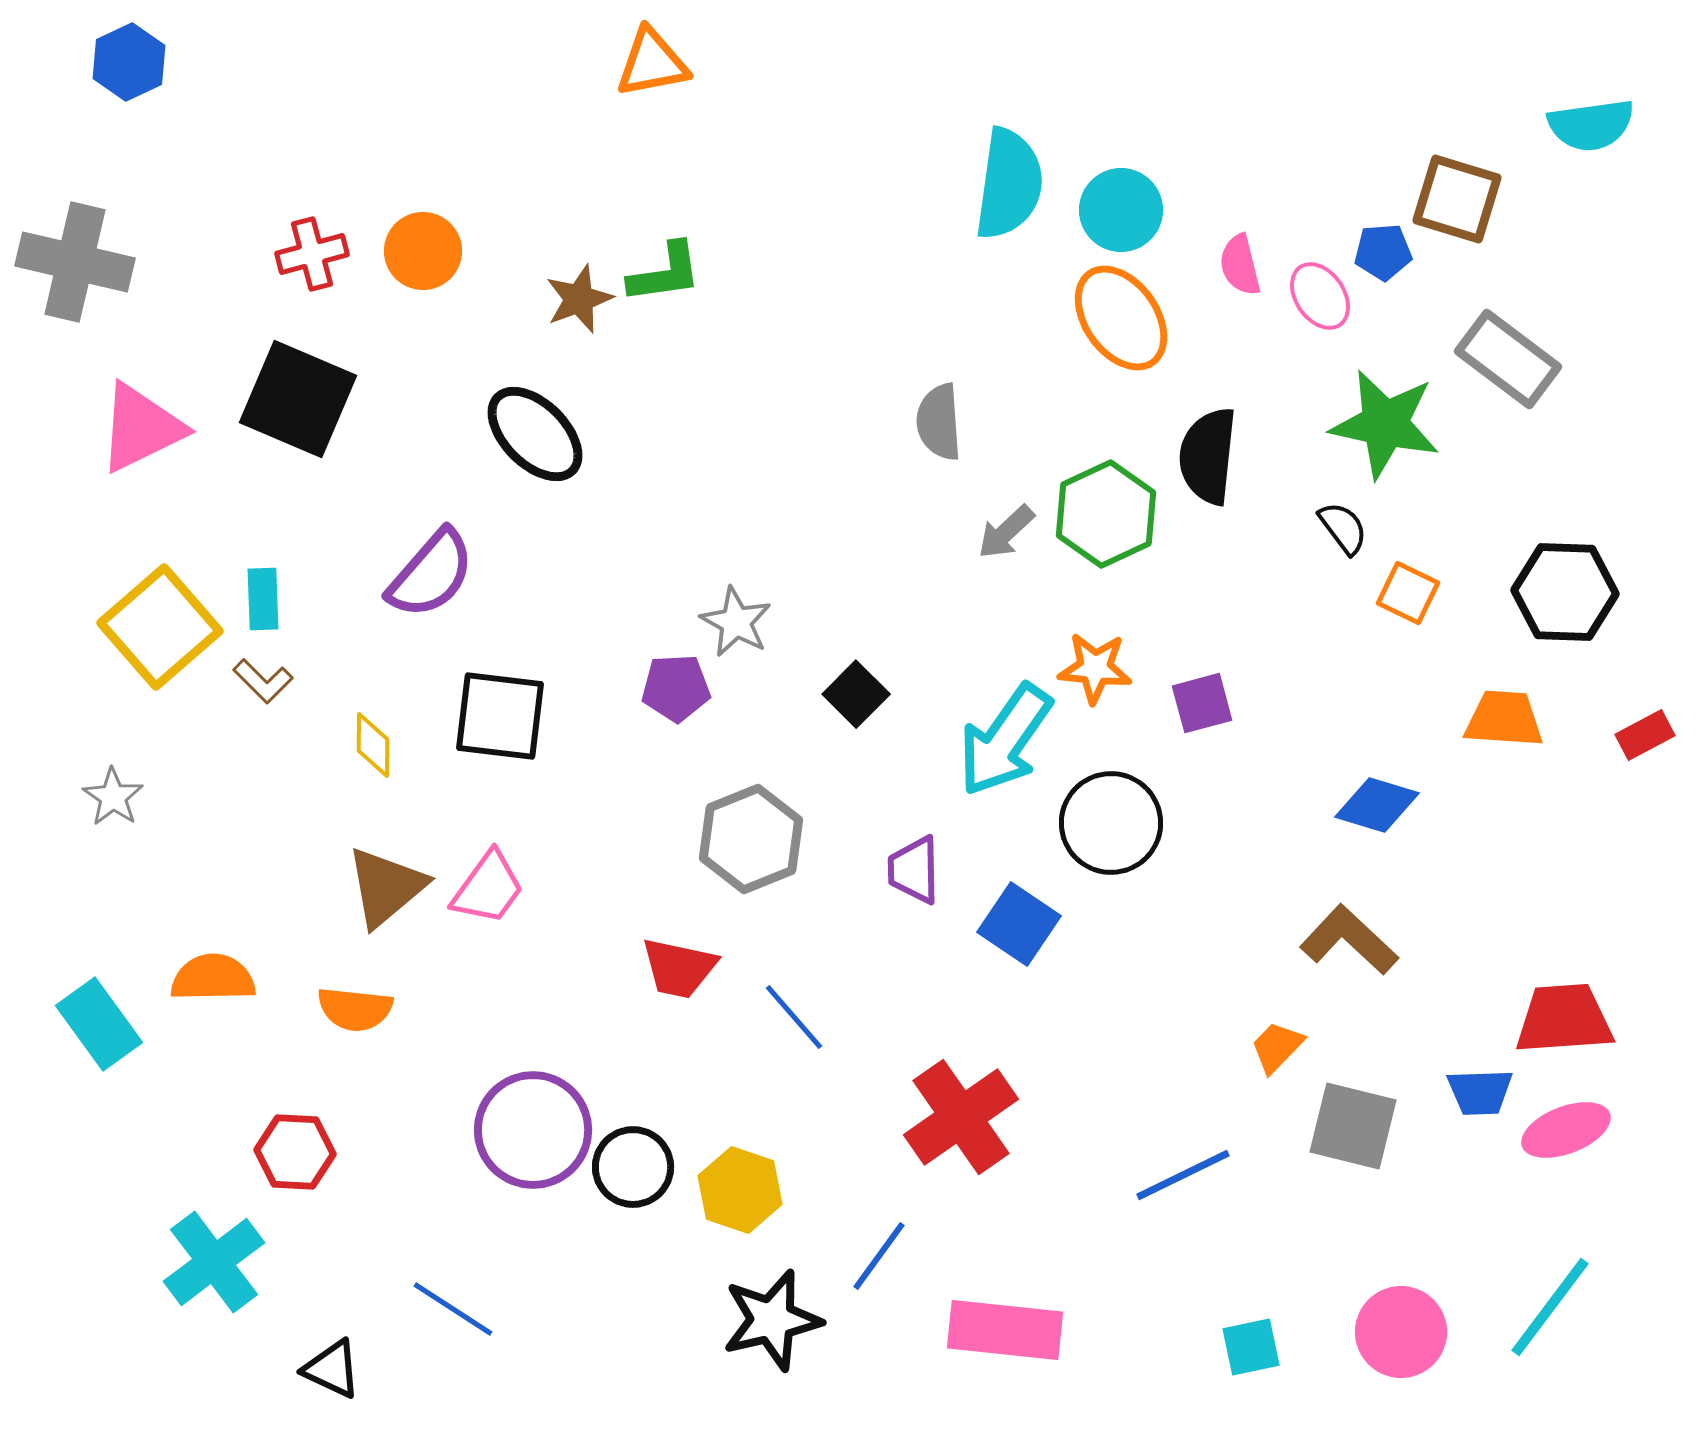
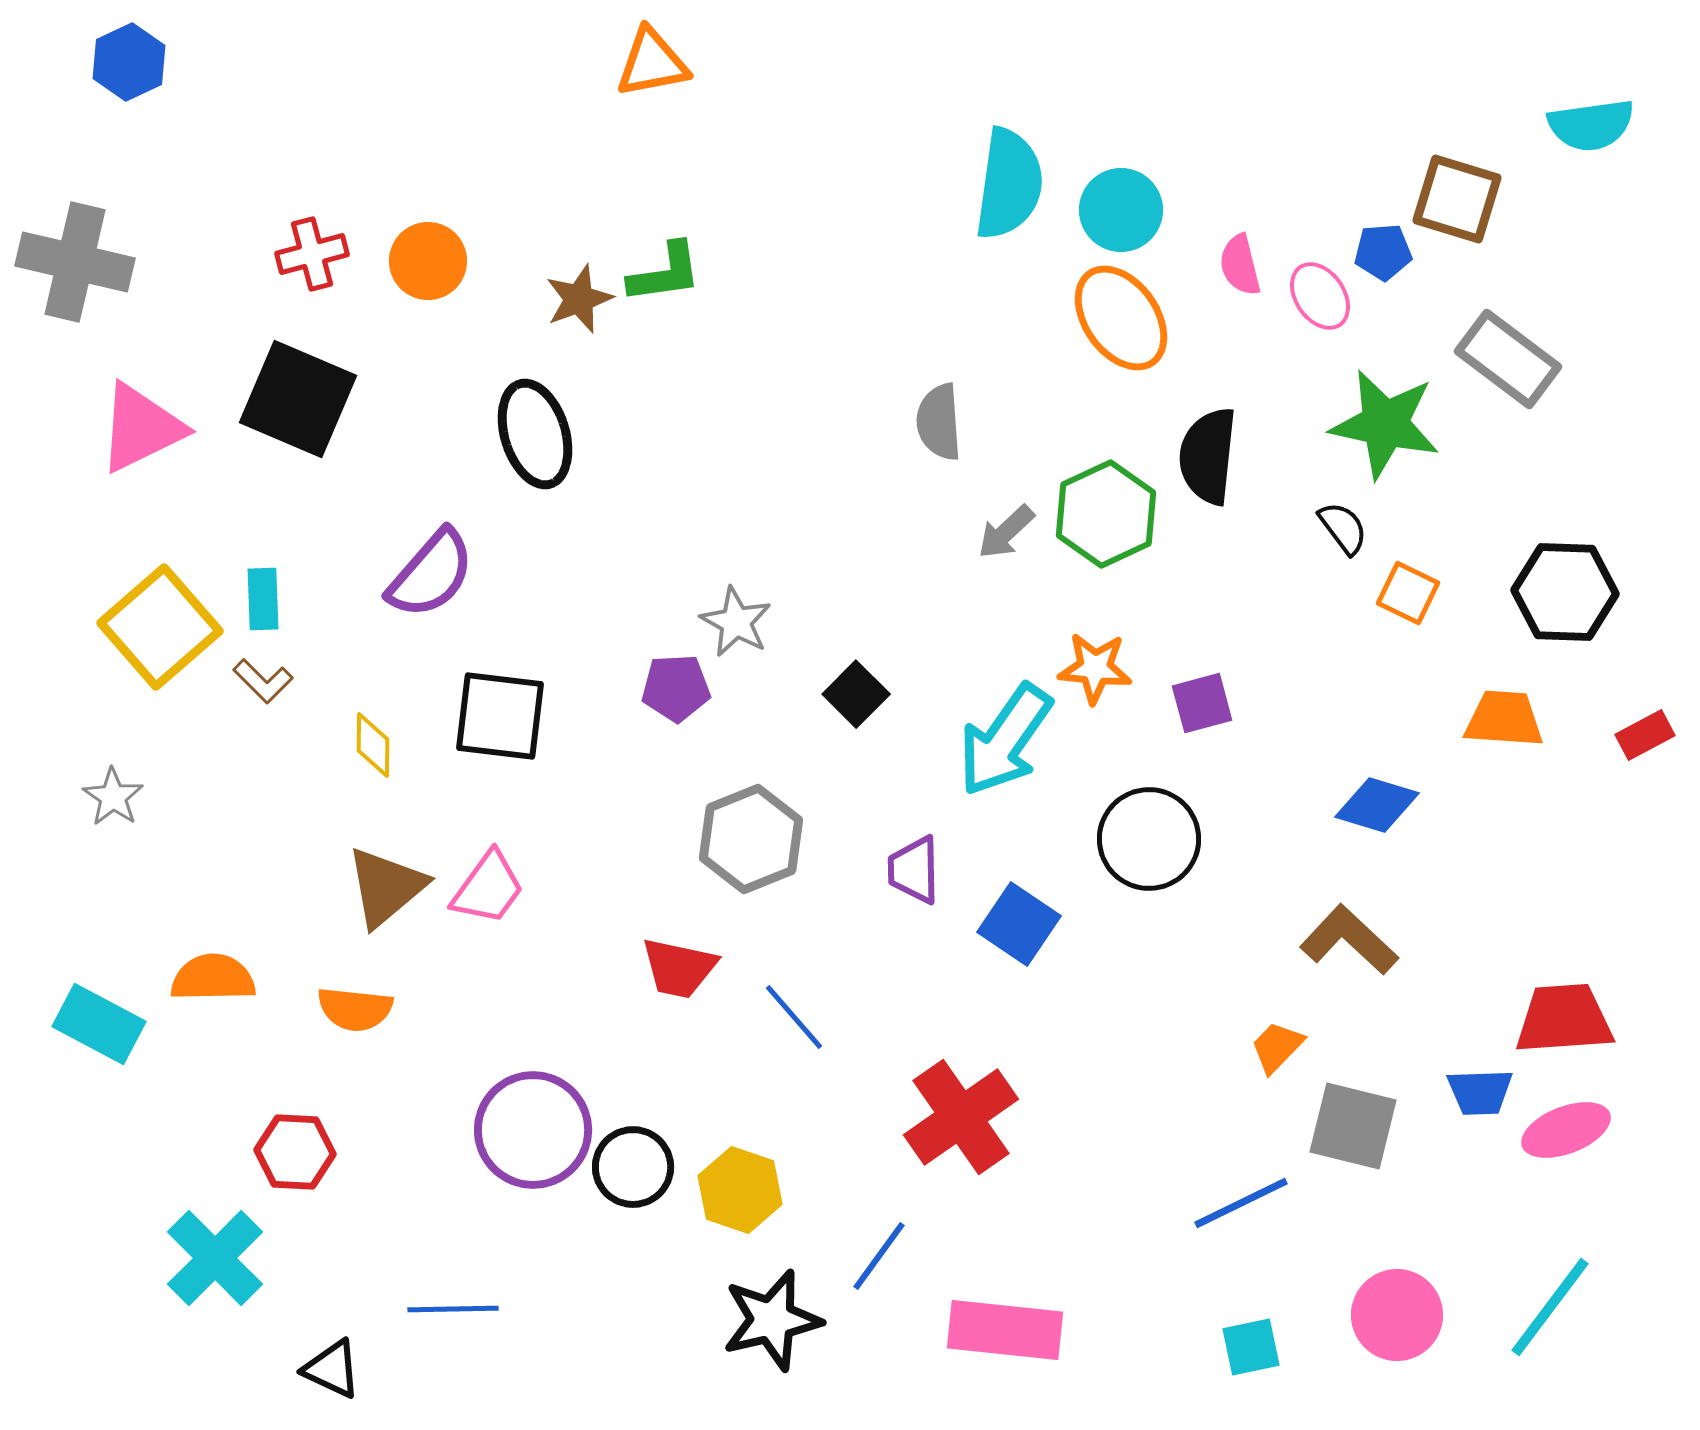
orange circle at (423, 251): moved 5 px right, 10 px down
black ellipse at (535, 434): rotated 28 degrees clockwise
black circle at (1111, 823): moved 38 px right, 16 px down
cyan rectangle at (99, 1024): rotated 26 degrees counterclockwise
blue line at (1183, 1175): moved 58 px right, 28 px down
cyan cross at (214, 1262): moved 1 px right, 4 px up; rotated 8 degrees counterclockwise
blue line at (453, 1309): rotated 34 degrees counterclockwise
pink circle at (1401, 1332): moved 4 px left, 17 px up
